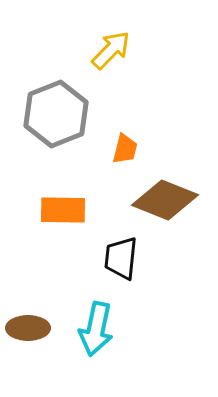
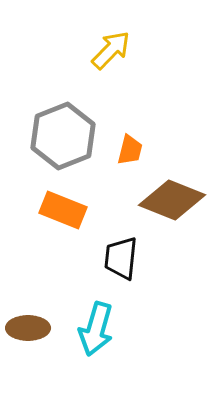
gray hexagon: moved 7 px right, 22 px down
orange trapezoid: moved 5 px right, 1 px down
brown diamond: moved 7 px right
orange rectangle: rotated 21 degrees clockwise
cyan arrow: rotated 4 degrees clockwise
